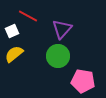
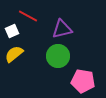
purple triangle: rotated 35 degrees clockwise
